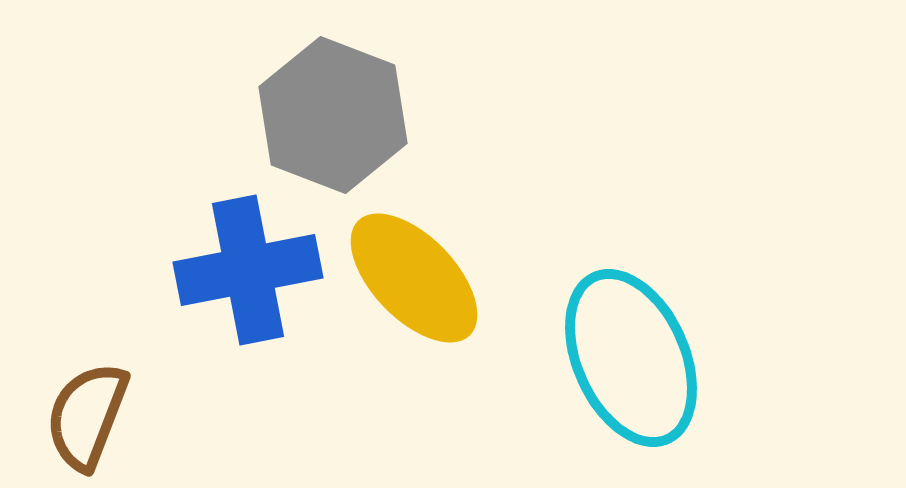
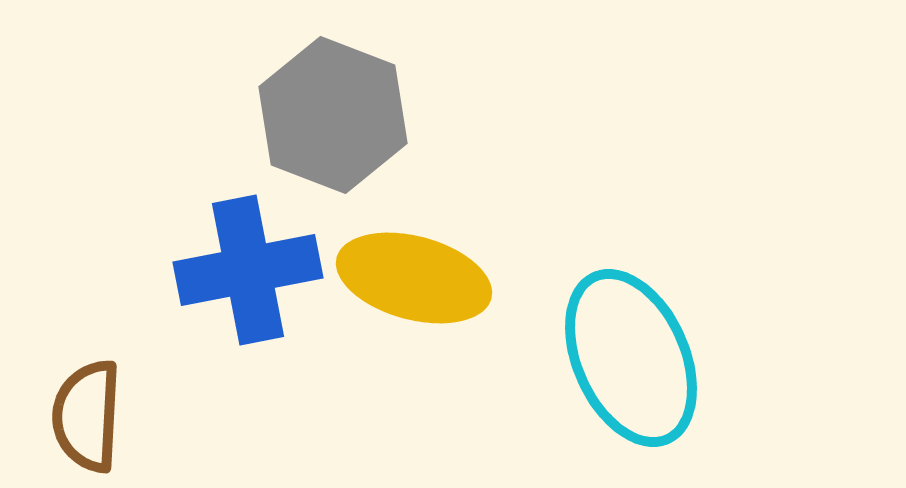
yellow ellipse: rotated 31 degrees counterclockwise
brown semicircle: rotated 18 degrees counterclockwise
